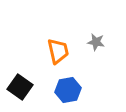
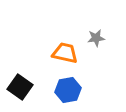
gray star: moved 4 px up; rotated 18 degrees counterclockwise
orange trapezoid: moved 7 px right, 2 px down; rotated 64 degrees counterclockwise
